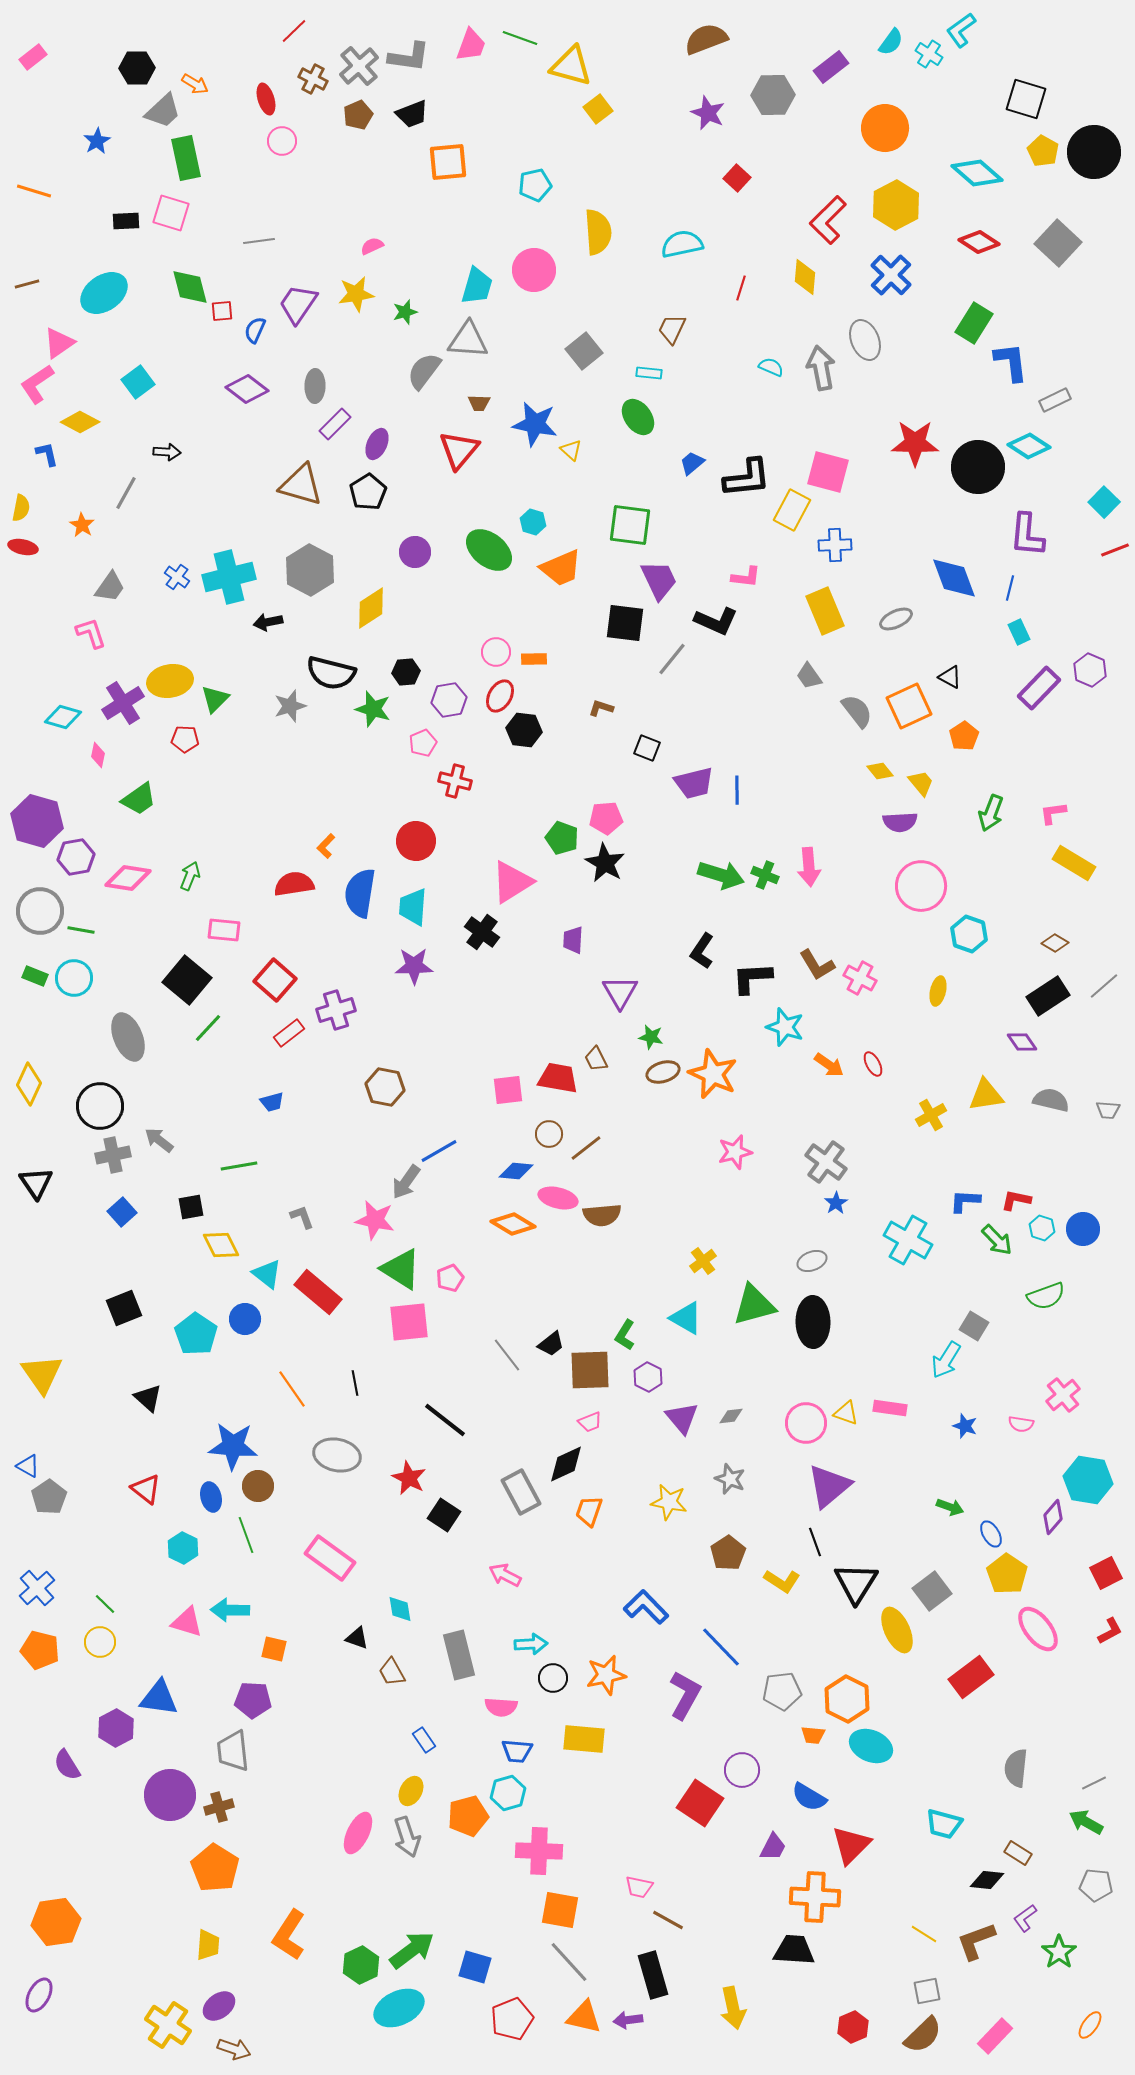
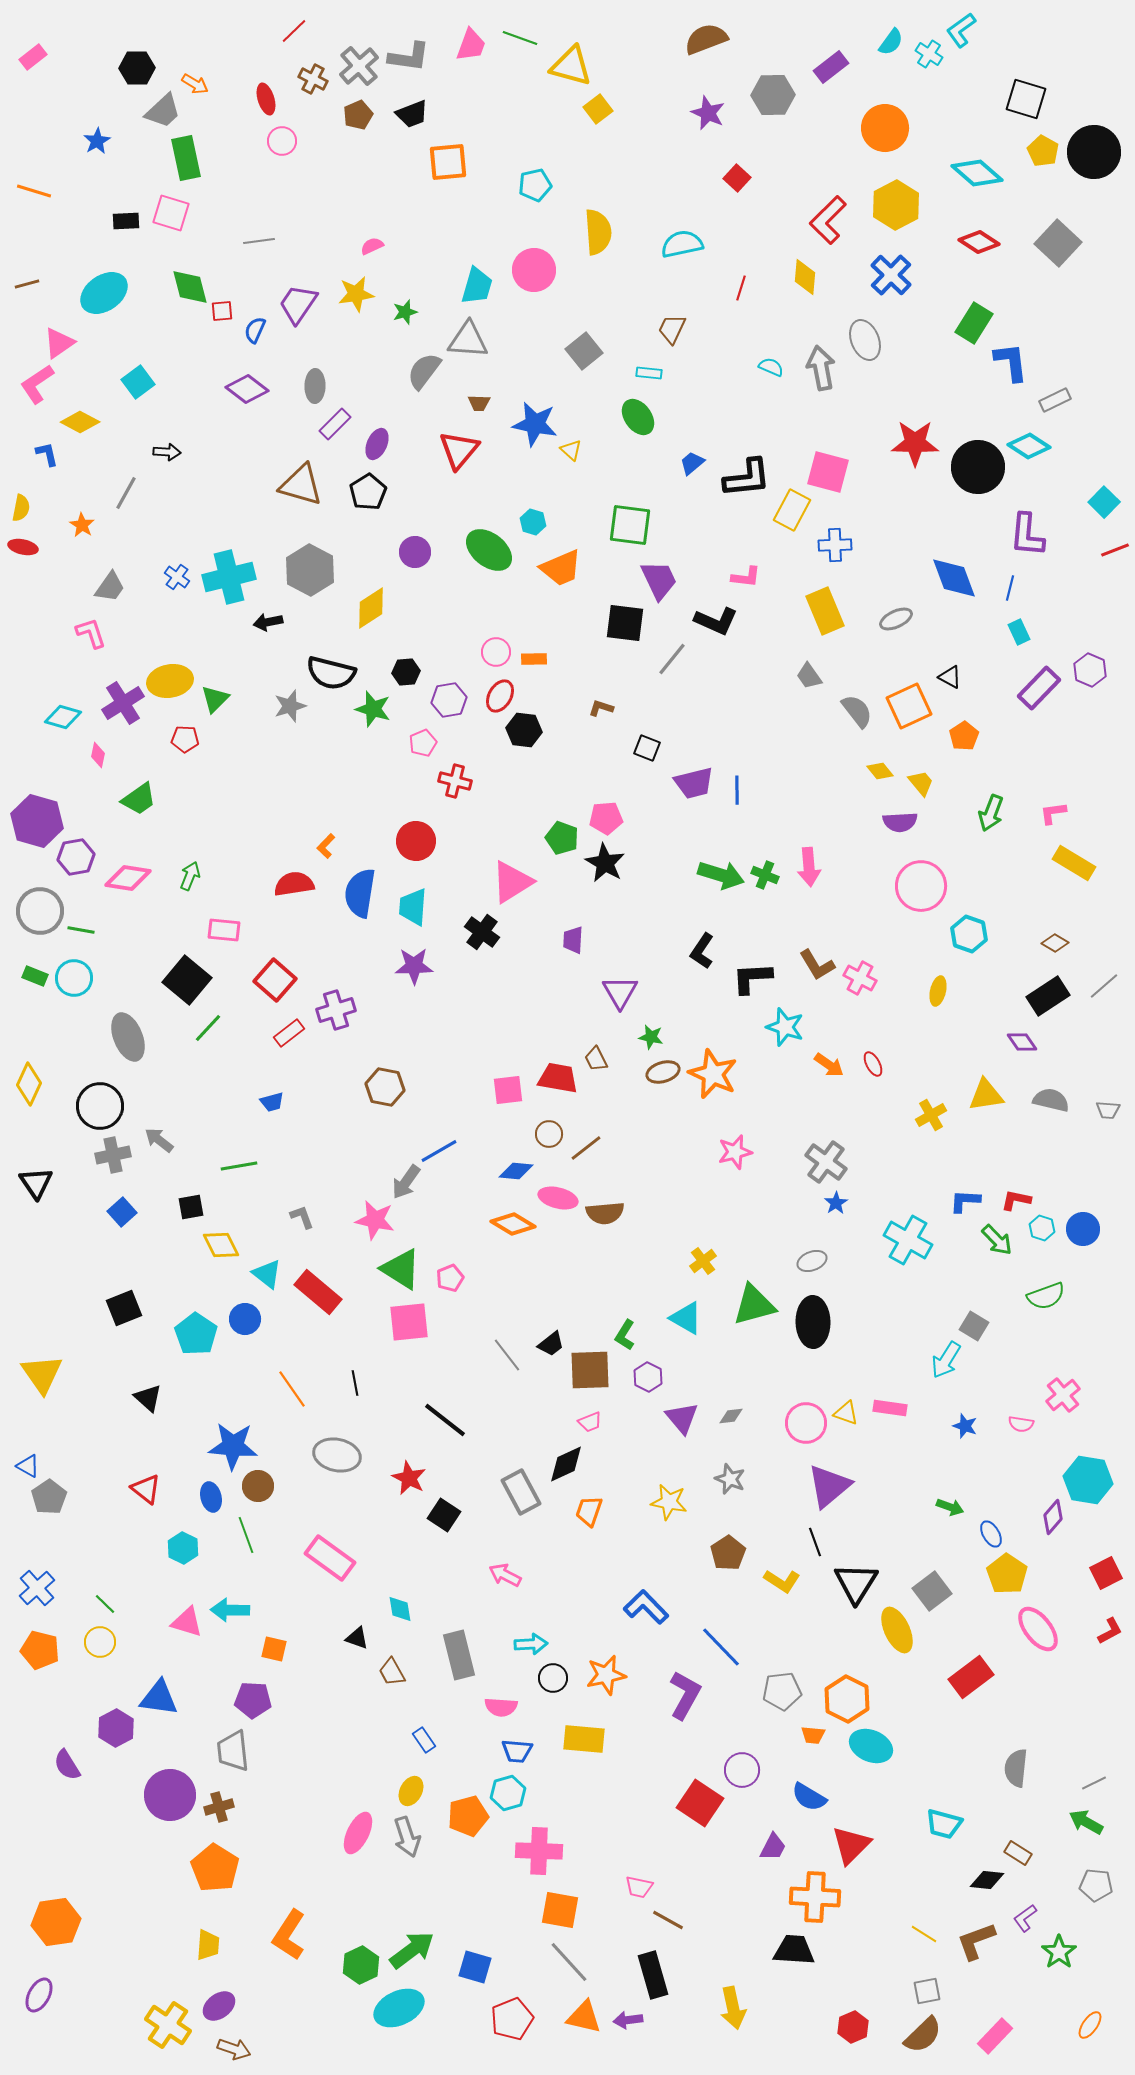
brown semicircle at (602, 1215): moved 3 px right, 2 px up
